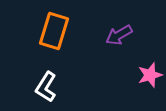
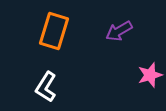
purple arrow: moved 4 px up
